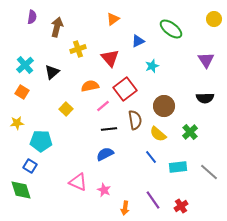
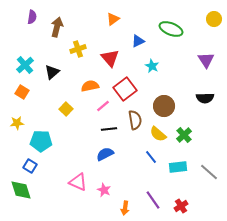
green ellipse: rotated 15 degrees counterclockwise
cyan star: rotated 24 degrees counterclockwise
green cross: moved 6 px left, 3 px down
